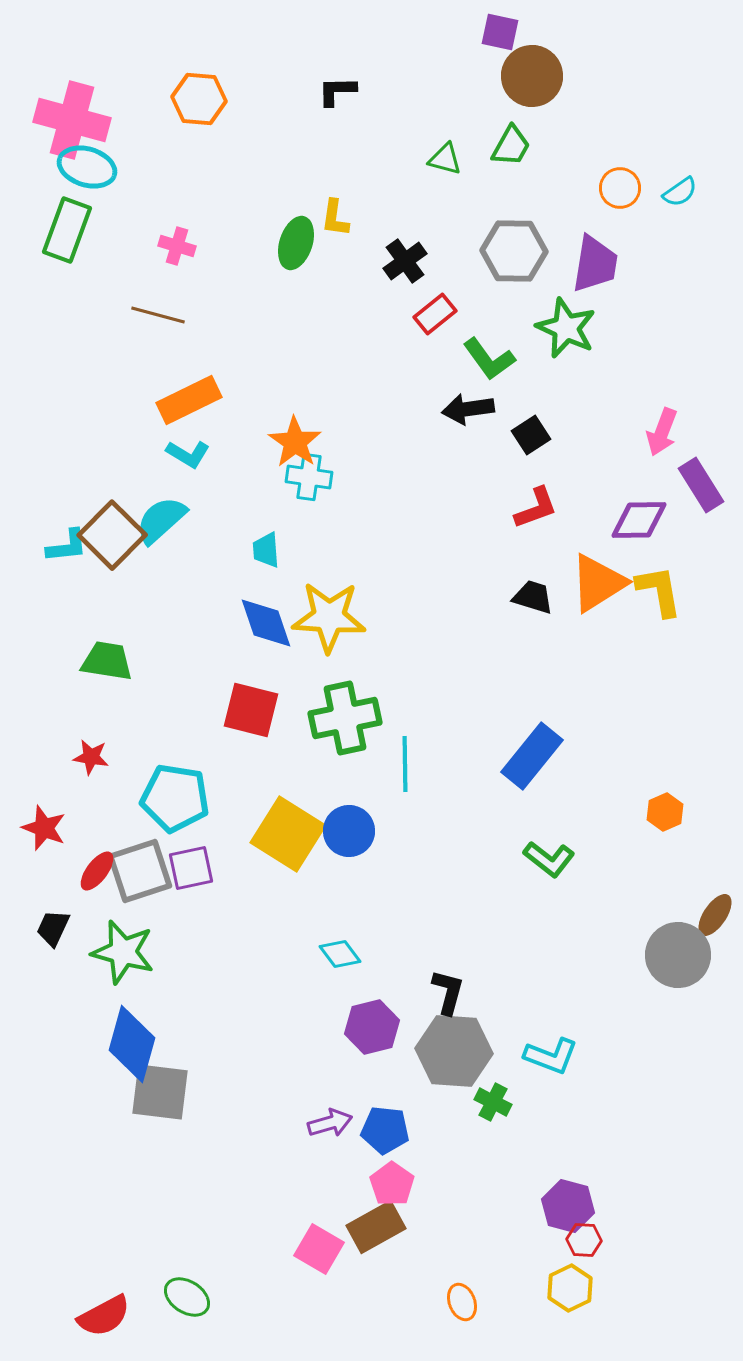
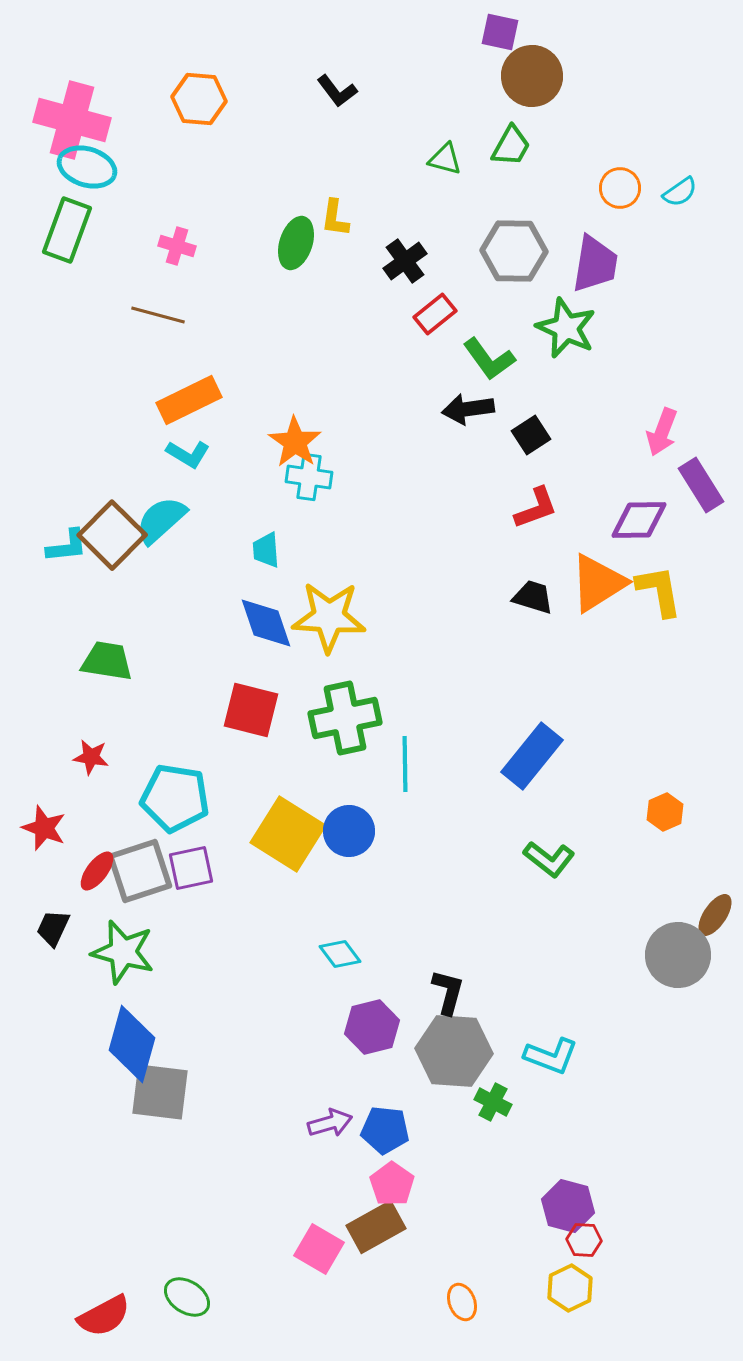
black L-shape at (337, 91): rotated 126 degrees counterclockwise
